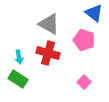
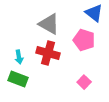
green rectangle: rotated 12 degrees counterclockwise
